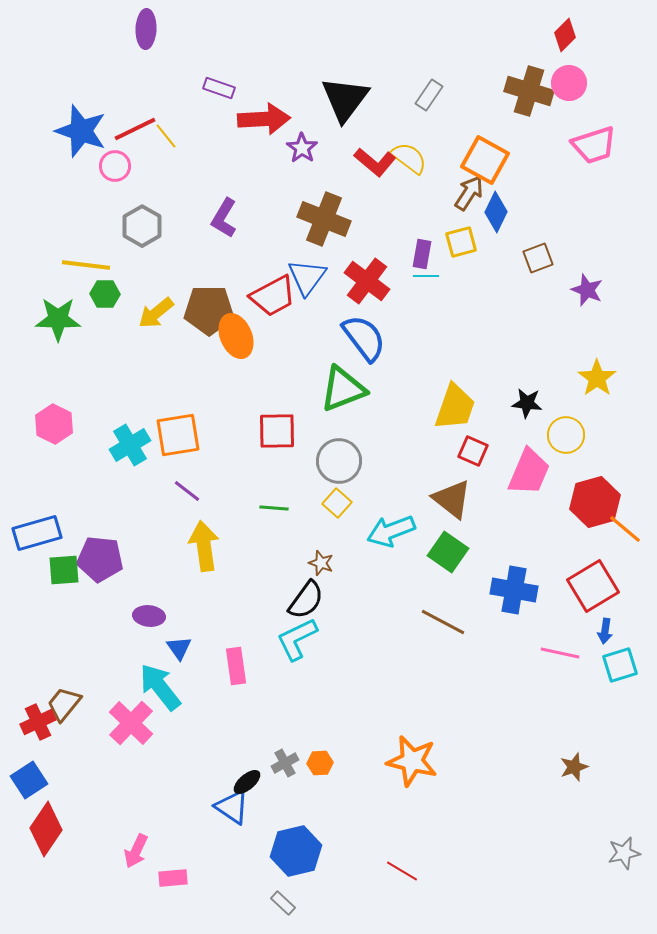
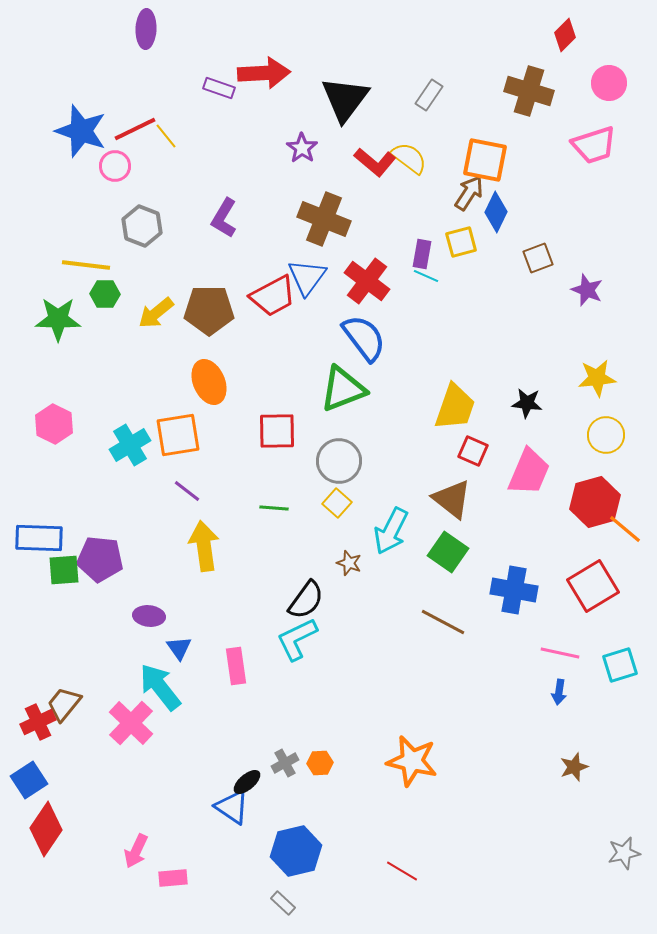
pink circle at (569, 83): moved 40 px right
red arrow at (264, 119): moved 46 px up
orange square at (485, 160): rotated 18 degrees counterclockwise
gray hexagon at (142, 226): rotated 9 degrees counterclockwise
cyan line at (426, 276): rotated 25 degrees clockwise
orange ellipse at (236, 336): moved 27 px left, 46 px down
yellow star at (597, 378): rotated 30 degrees clockwise
yellow circle at (566, 435): moved 40 px right
cyan arrow at (391, 531): rotated 42 degrees counterclockwise
blue rectangle at (37, 533): moved 2 px right, 5 px down; rotated 18 degrees clockwise
brown star at (321, 563): moved 28 px right
blue arrow at (605, 631): moved 46 px left, 61 px down
